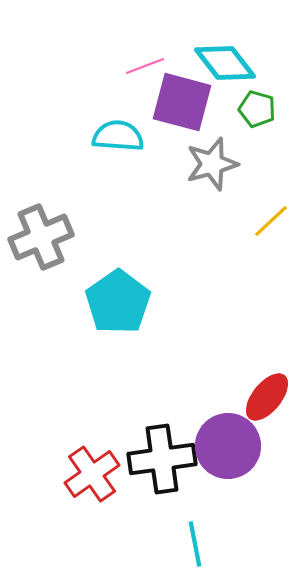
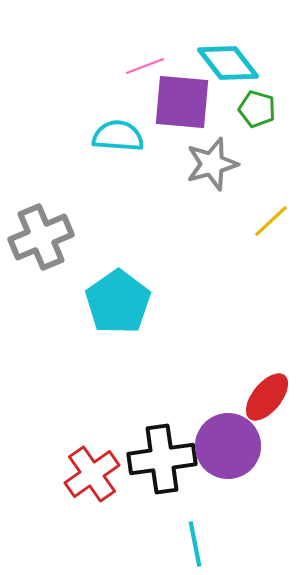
cyan diamond: moved 3 px right
purple square: rotated 10 degrees counterclockwise
